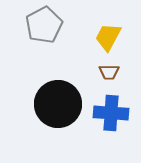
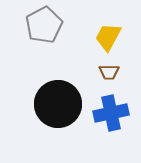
blue cross: rotated 16 degrees counterclockwise
